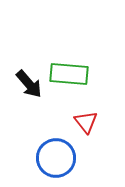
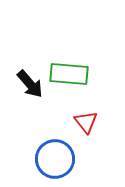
black arrow: moved 1 px right
blue circle: moved 1 px left, 1 px down
